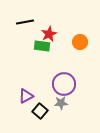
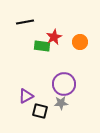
red star: moved 5 px right, 3 px down
black square: rotated 28 degrees counterclockwise
